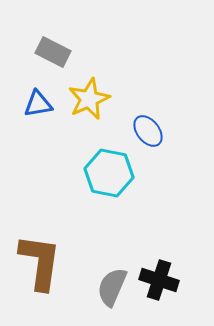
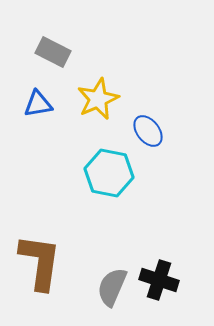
yellow star: moved 9 px right
